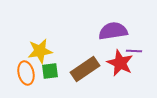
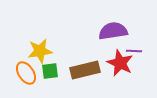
brown rectangle: moved 1 px down; rotated 20 degrees clockwise
orange ellipse: rotated 20 degrees counterclockwise
